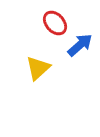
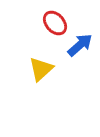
yellow triangle: moved 3 px right, 1 px down
